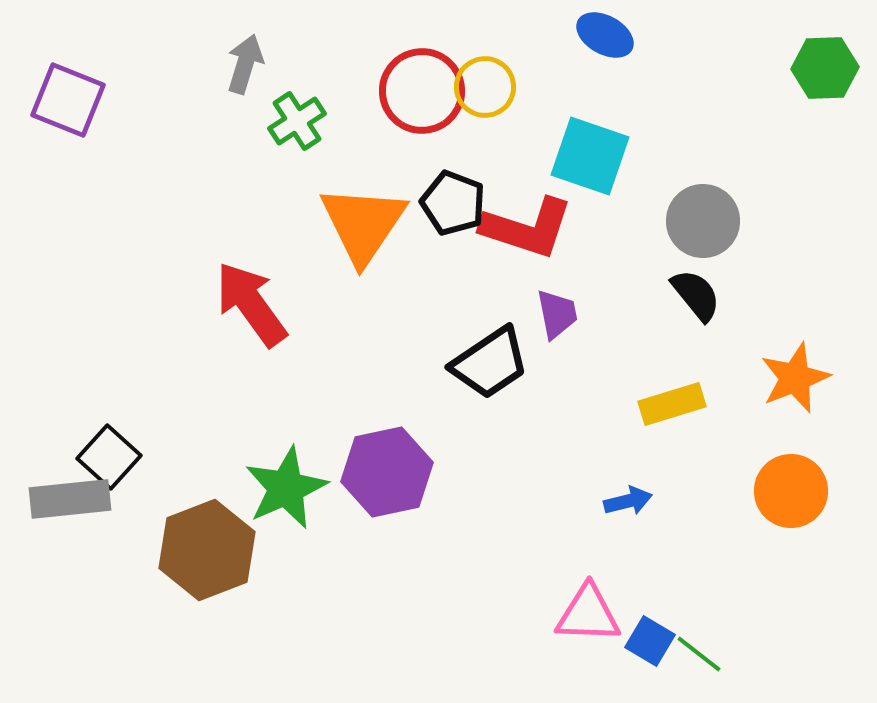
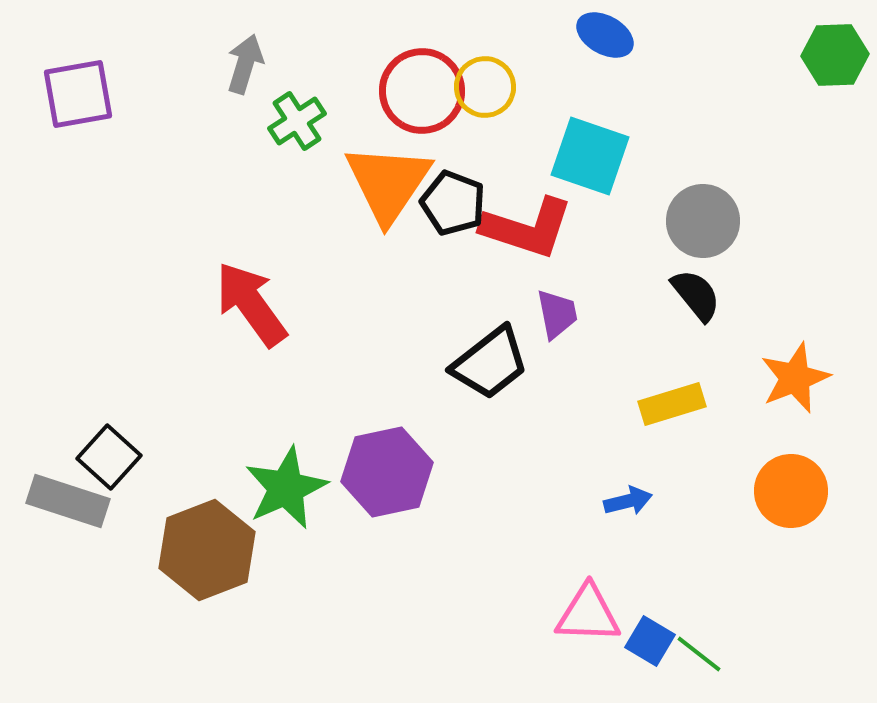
green hexagon: moved 10 px right, 13 px up
purple square: moved 10 px right, 6 px up; rotated 32 degrees counterclockwise
orange triangle: moved 25 px right, 41 px up
black trapezoid: rotated 4 degrees counterclockwise
gray rectangle: moved 2 px left, 2 px down; rotated 24 degrees clockwise
